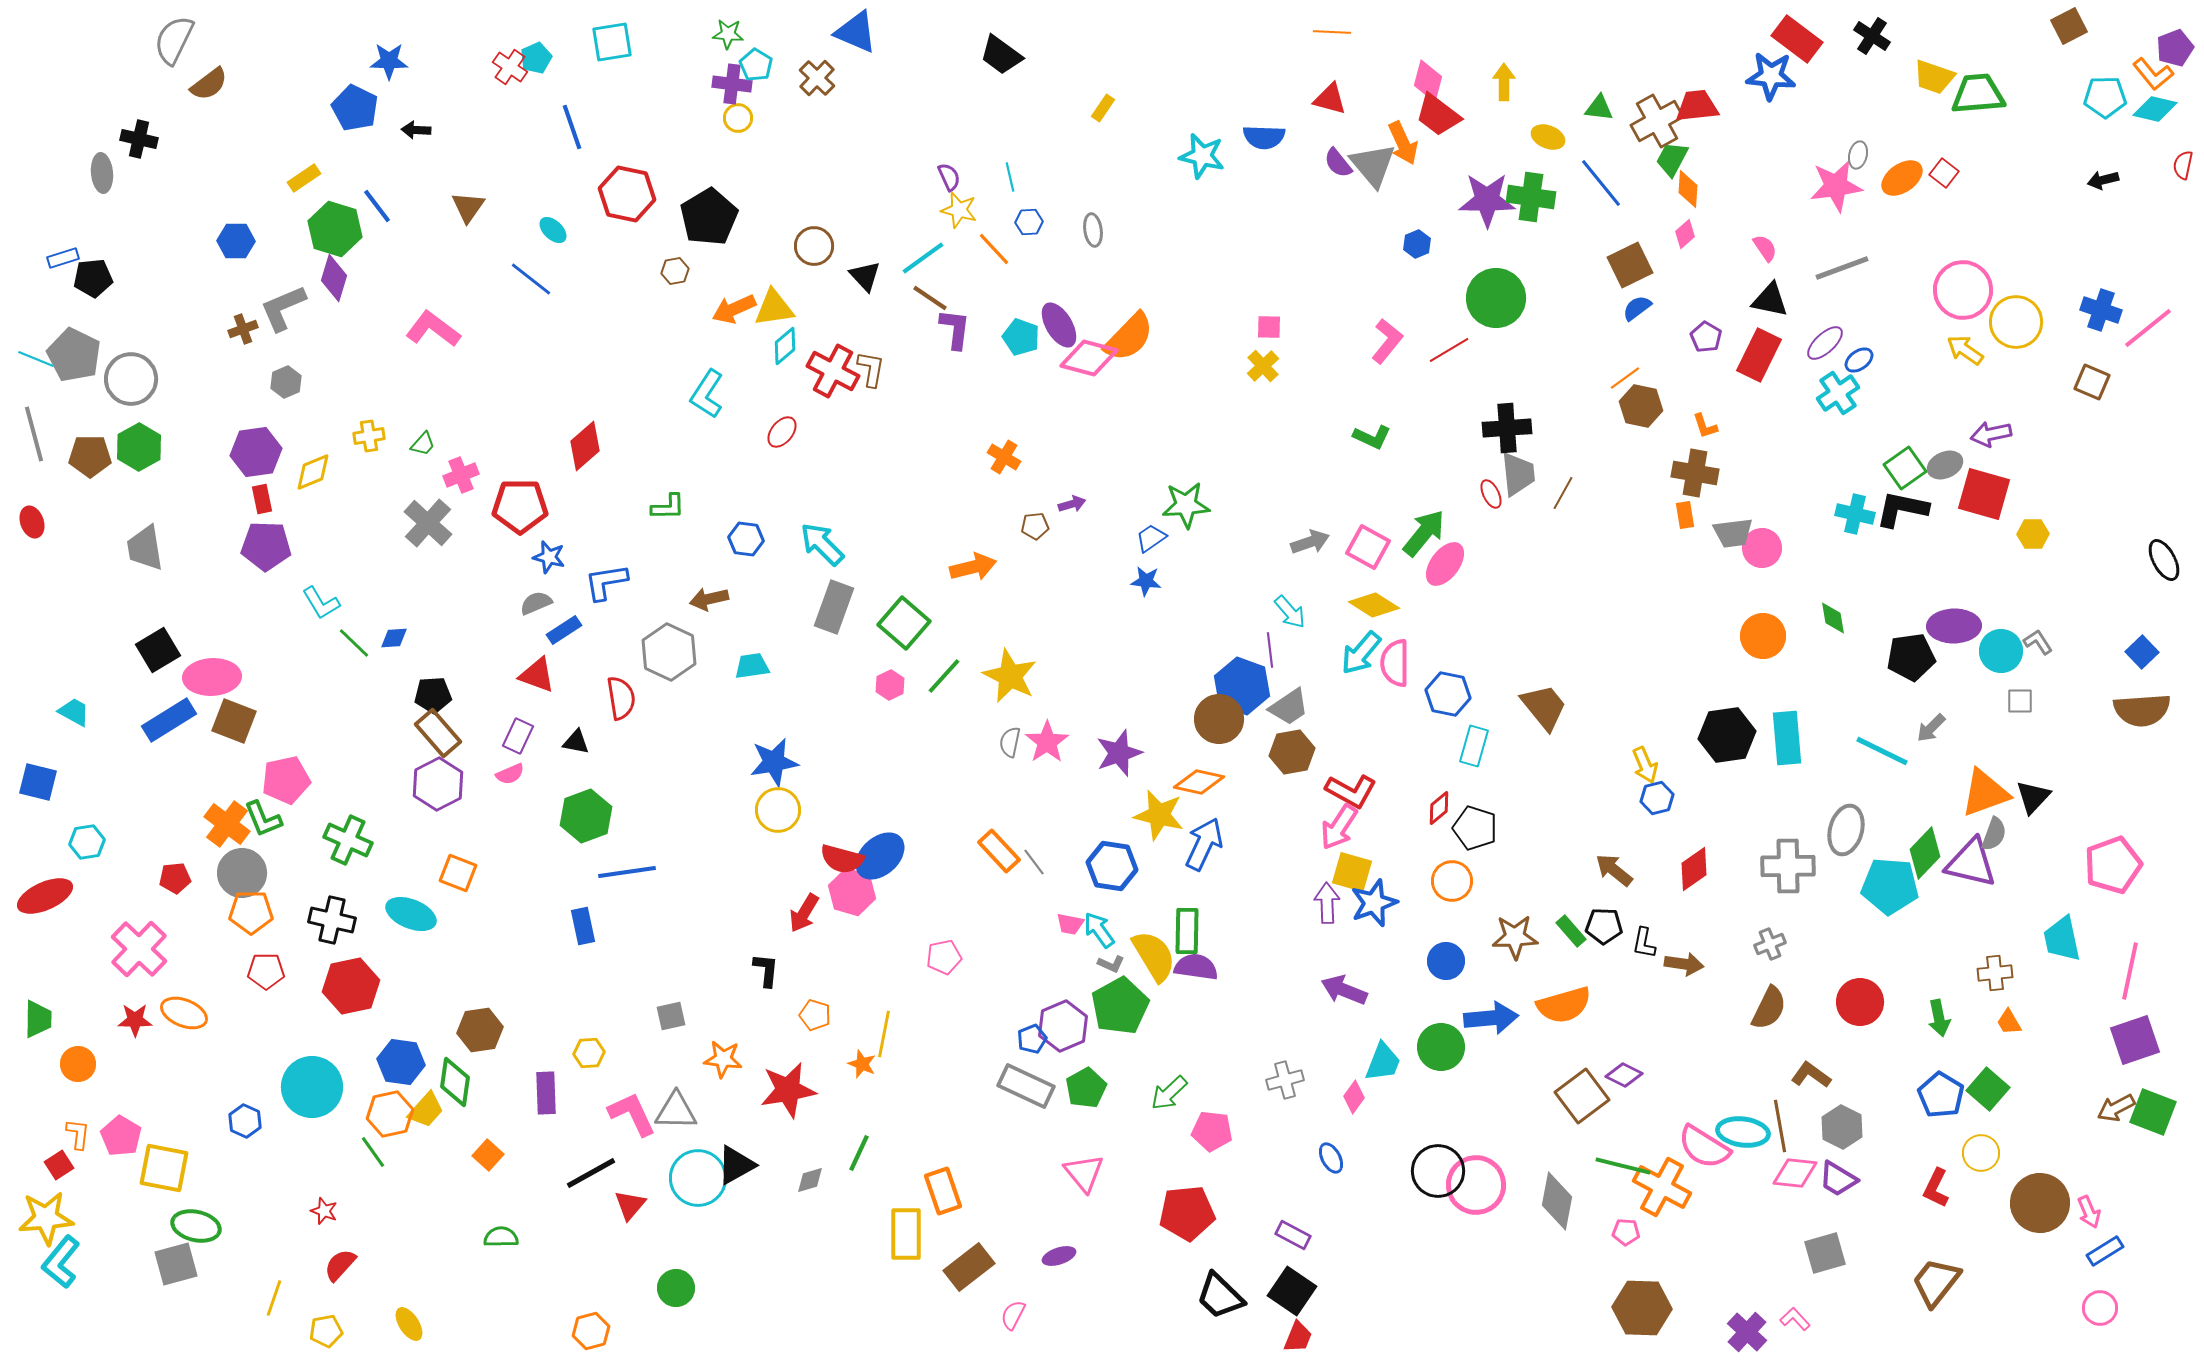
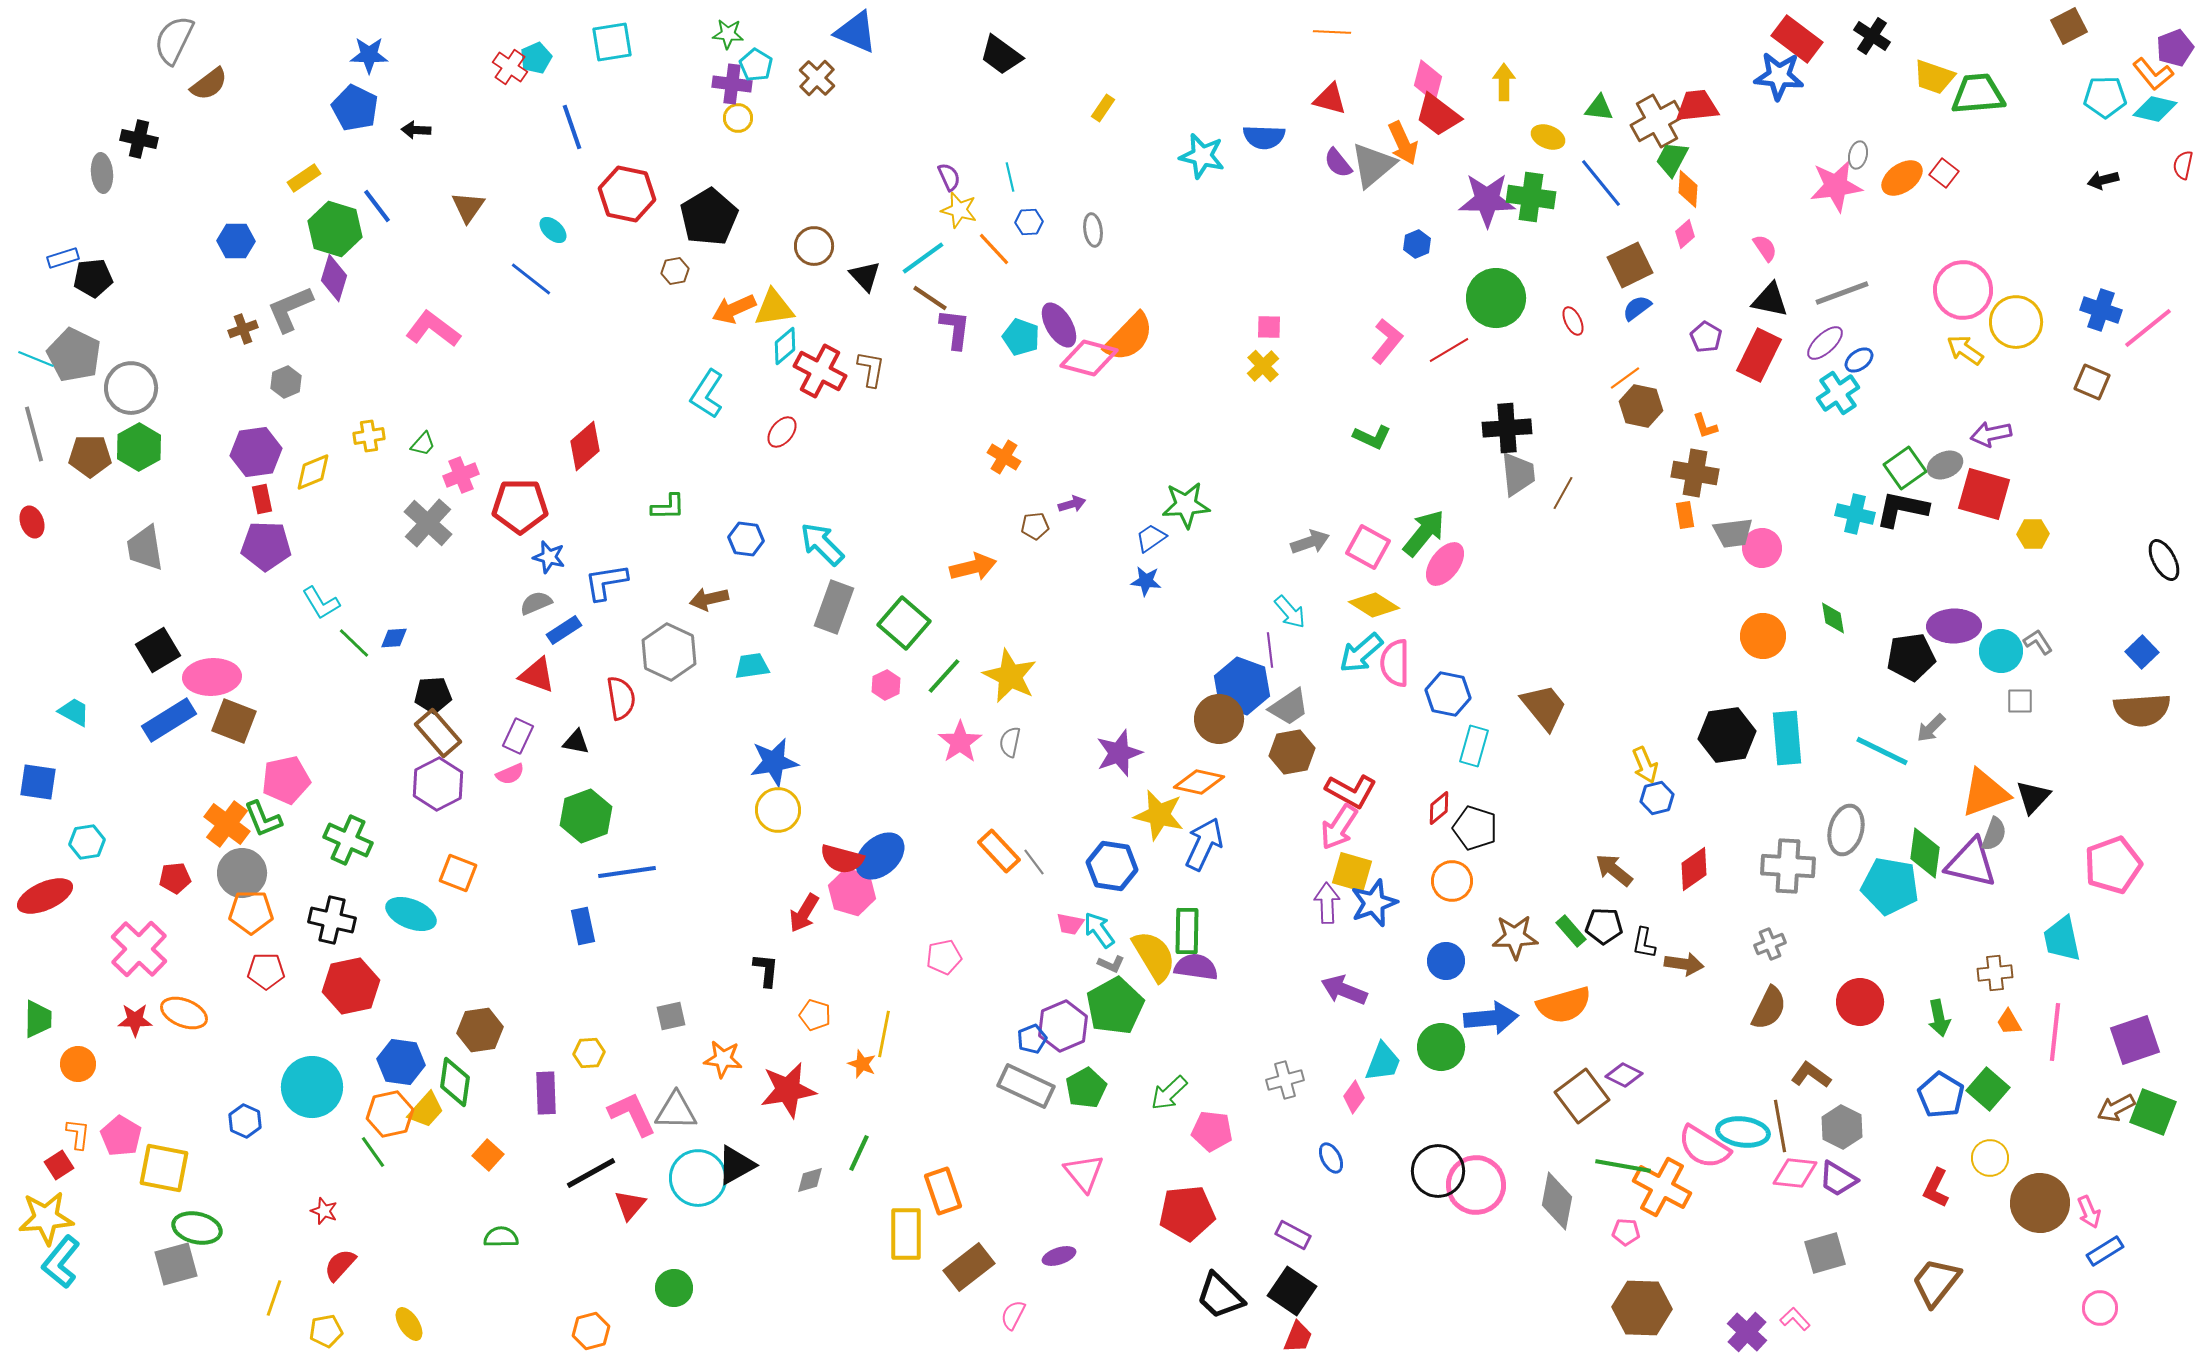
blue star at (389, 61): moved 20 px left, 6 px up
blue star at (1771, 76): moved 8 px right
gray triangle at (1373, 165): rotated 30 degrees clockwise
gray line at (1842, 268): moved 25 px down
gray L-shape at (283, 308): moved 7 px right, 1 px down
red cross at (833, 371): moved 13 px left
gray circle at (131, 379): moved 9 px down
red ellipse at (1491, 494): moved 82 px right, 173 px up
cyan arrow at (1361, 653): rotated 9 degrees clockwise
pink hexagon at (890, 685): moved 4 px left
pink star at (1047, 742): moved 87 px left
blue square at (38, 782): rotated 6 degrees counterclockwise
green diamond at (1925, 853): rotated 36 degrees counterclockwise
gray cross at (1788, 866): rotated 4 degrees clockwise
cyan pentagon at (1890, 886): rotated 6 degrees clockwise
pink line at (2130, 971): moved 75 px left, 61 px down; rotated 6 degrees counterclockwise
green pentagon at (1120, 1006): moved 5 px left
yellow circle at (1981, 1153): moved 9 px right, 5 px down
green line at (1623, 1166): rotated 4 degrees counterclockwise
green ellipse at (196, 1226): moved 1 px right, 2 px down
green circle at (676, 1288): moved 2 px left
